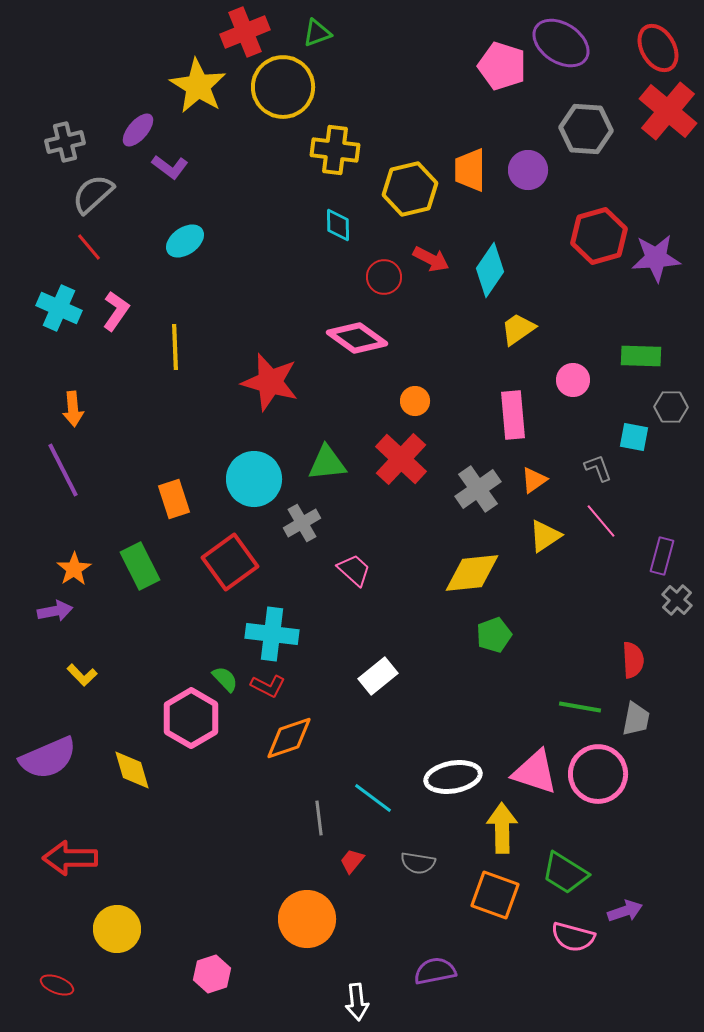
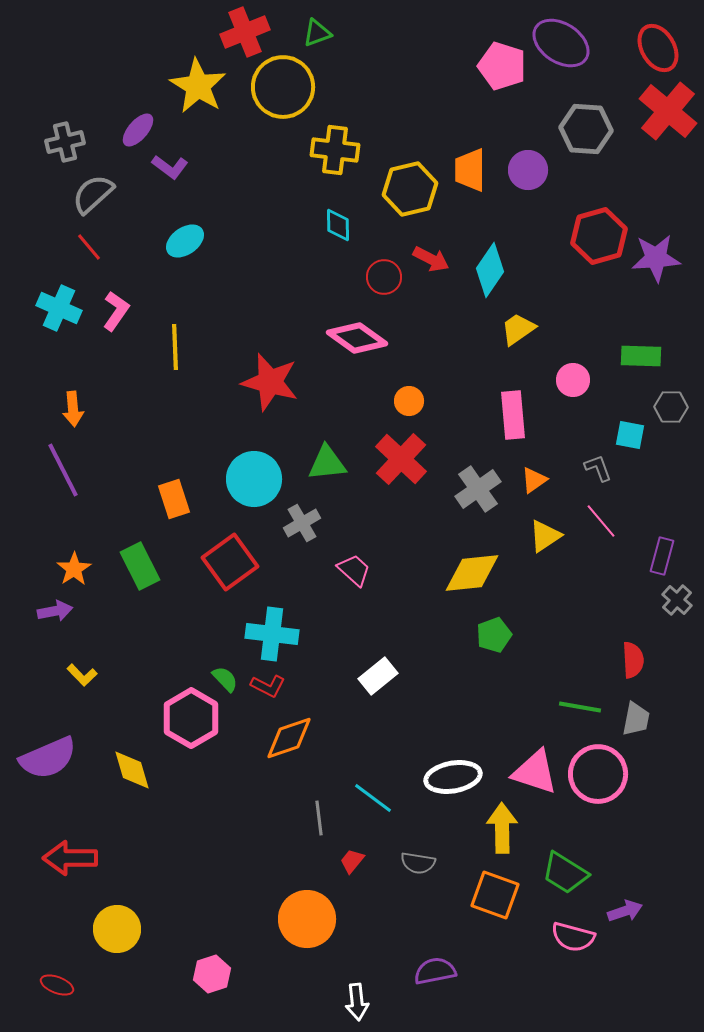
orange circle at (415, 401): moved 6 px left
cyan square at (634, 437): moved 4 px left, 2 px up
